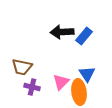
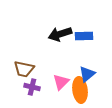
black arrow: moved 2 px left, 2 px down; rotated 15 degrees counterclockwise
blue rectangle: rotated 48 degrees clockwise
brown trapezoid: moved 2 px right, 2 px down
blue triangle: rotated 24 degrees clockwise
orange ellipse: moved 1 px right, 2 px up
